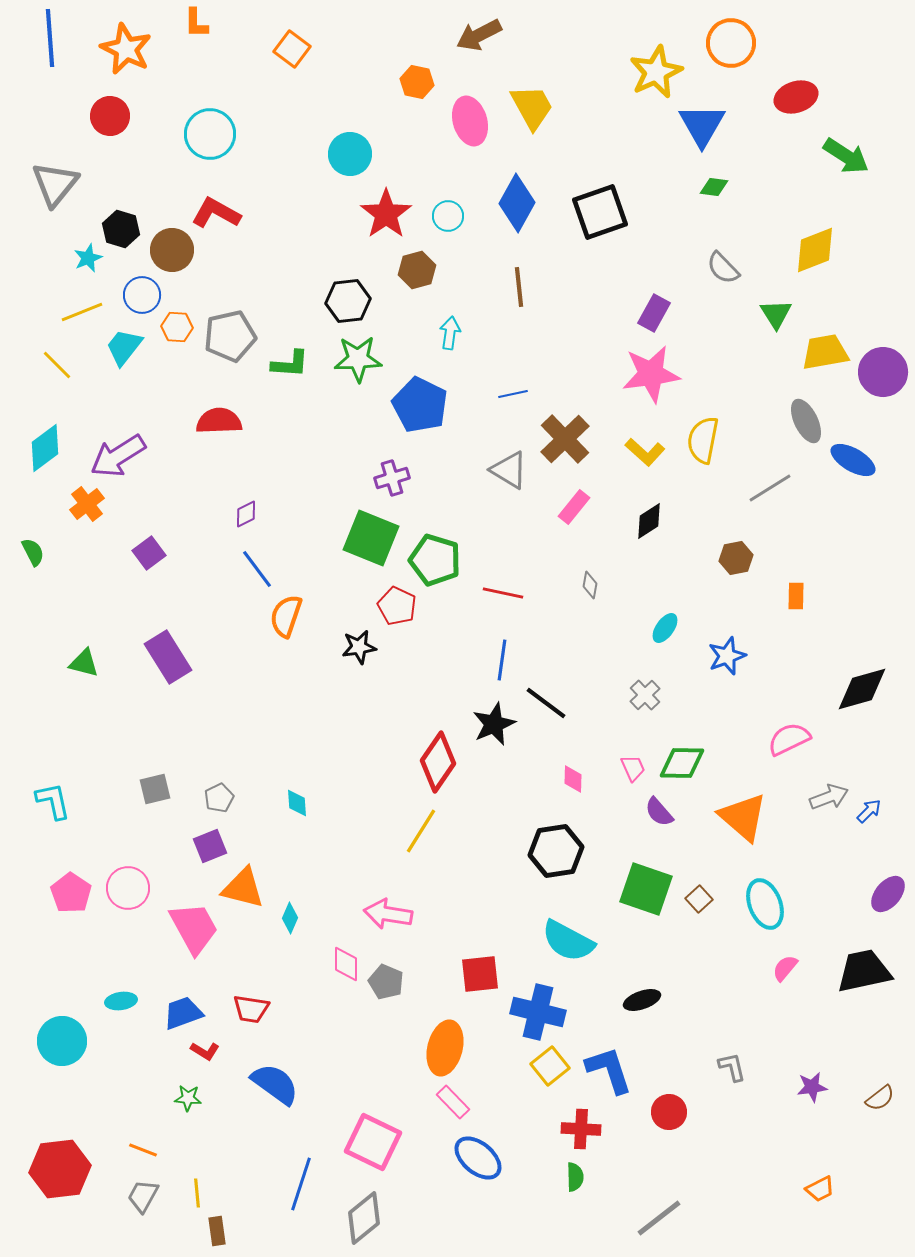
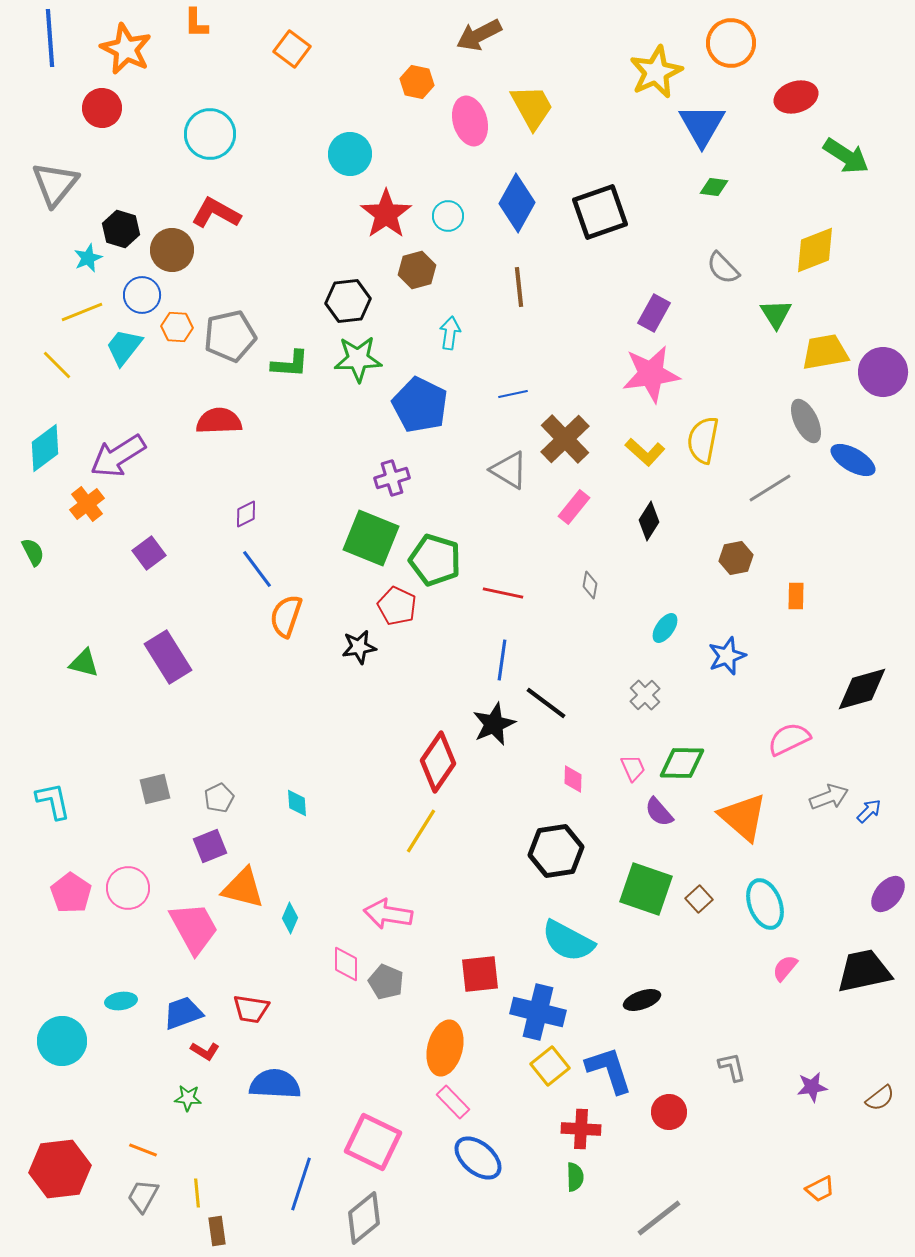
red circle at (110, 116): moved 8 px left, 8 px up
black diamond at (649, 521): rotated 24 degrees counterclockwise
blue semicircle at (275, 1084): rotated 33 degrees counterclockwise
